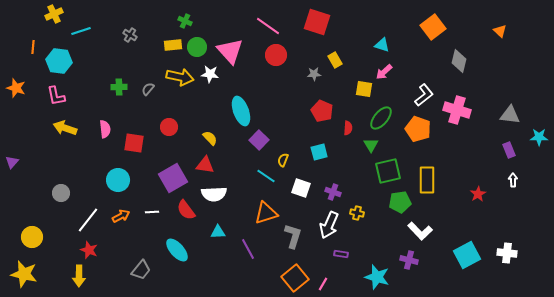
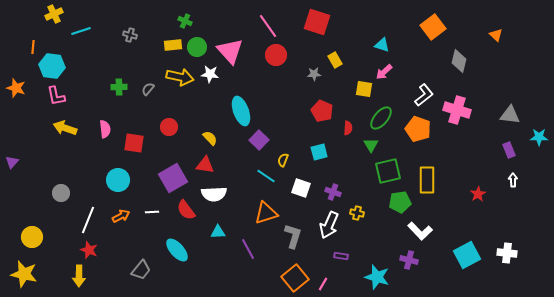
pink line at (268, 26): rotated 20 degrees clockwise
orange triangle at (500, 31): moved 4 px left, 4 px down
gray cross at (130, 35): rotated 16 degrees counterclockwise
cyan hexagon at (59, 61): moved 7 px left, 5 px down
white line at (88, 220): rotated 16 degrees counterclockwise
purple rectangle at (341, 254): moved 2 px down
